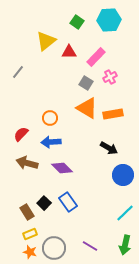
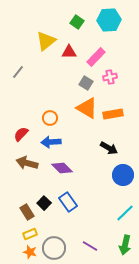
pink cross: rotated 16 degrees clockwise
